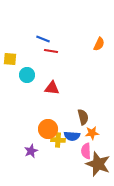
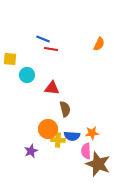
red line: moved 2 px up
brown semicircle: moved 18 px left, 8 px up
